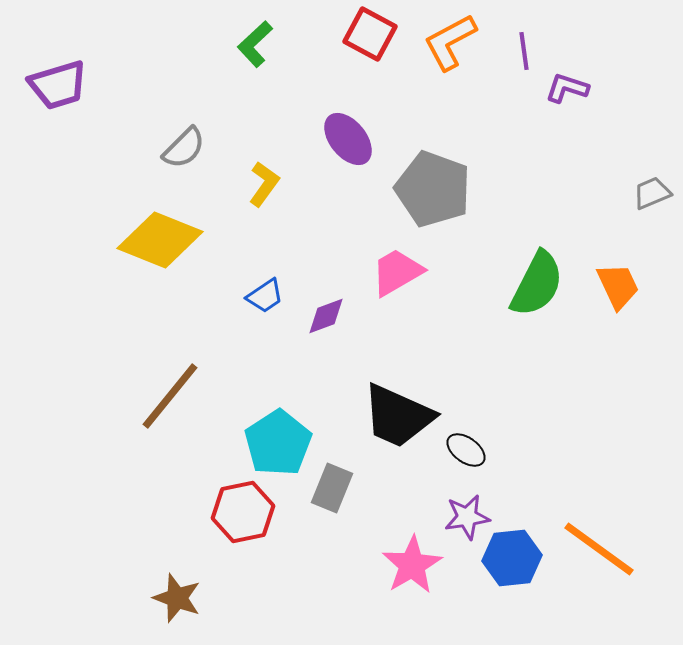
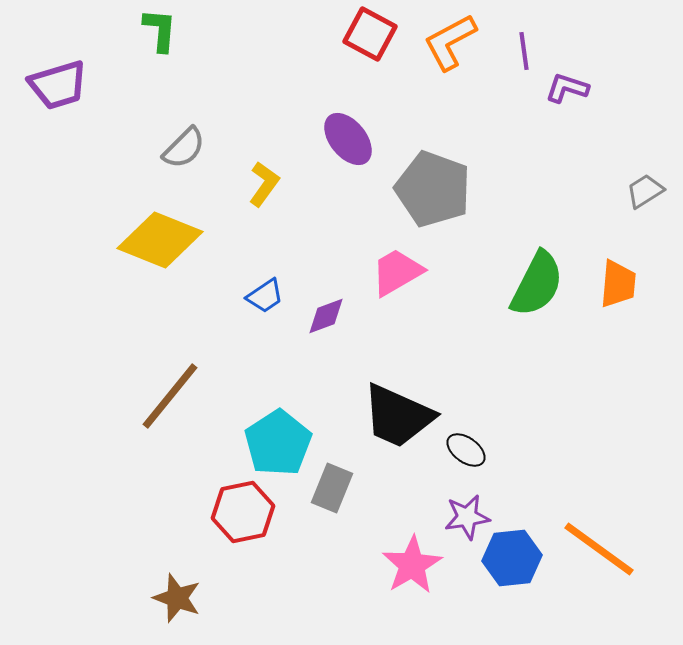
green L-shape: moved 95 px left, 14 px up; rotated 138 degrees clockwise
gray trapezoid: moved 7 px left, 2 px up; rotated 9 degrees counterclockwise
orange trapezoid: moved 2 px up; rotated 30 degrees clockwise
